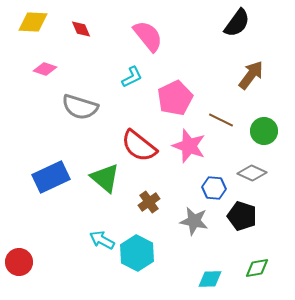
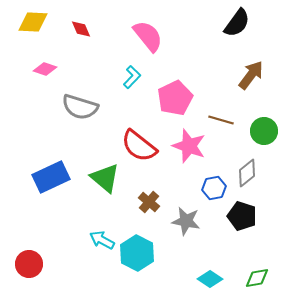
cyan L-shape: rotated 20 degrees counterclockwise
brown line: rotated 10 degrees counterclockwise
gray diamond: moved 5 px left; rotated 64 degrees counterclockwise
blue hexagon: rotated 15 degrees counterclockwise
brown cross: rotated 15 degrees counterclockwise
gray star: moved 8 px left
red circle: moved 10 px right, 2 px down
green diamond: moved 10 px down
cyan diamond: rotated 35 degrees clockwise
